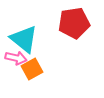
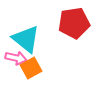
cyan triangle: moved 2 px right
orange square: moved 1 px left, 1 px up
